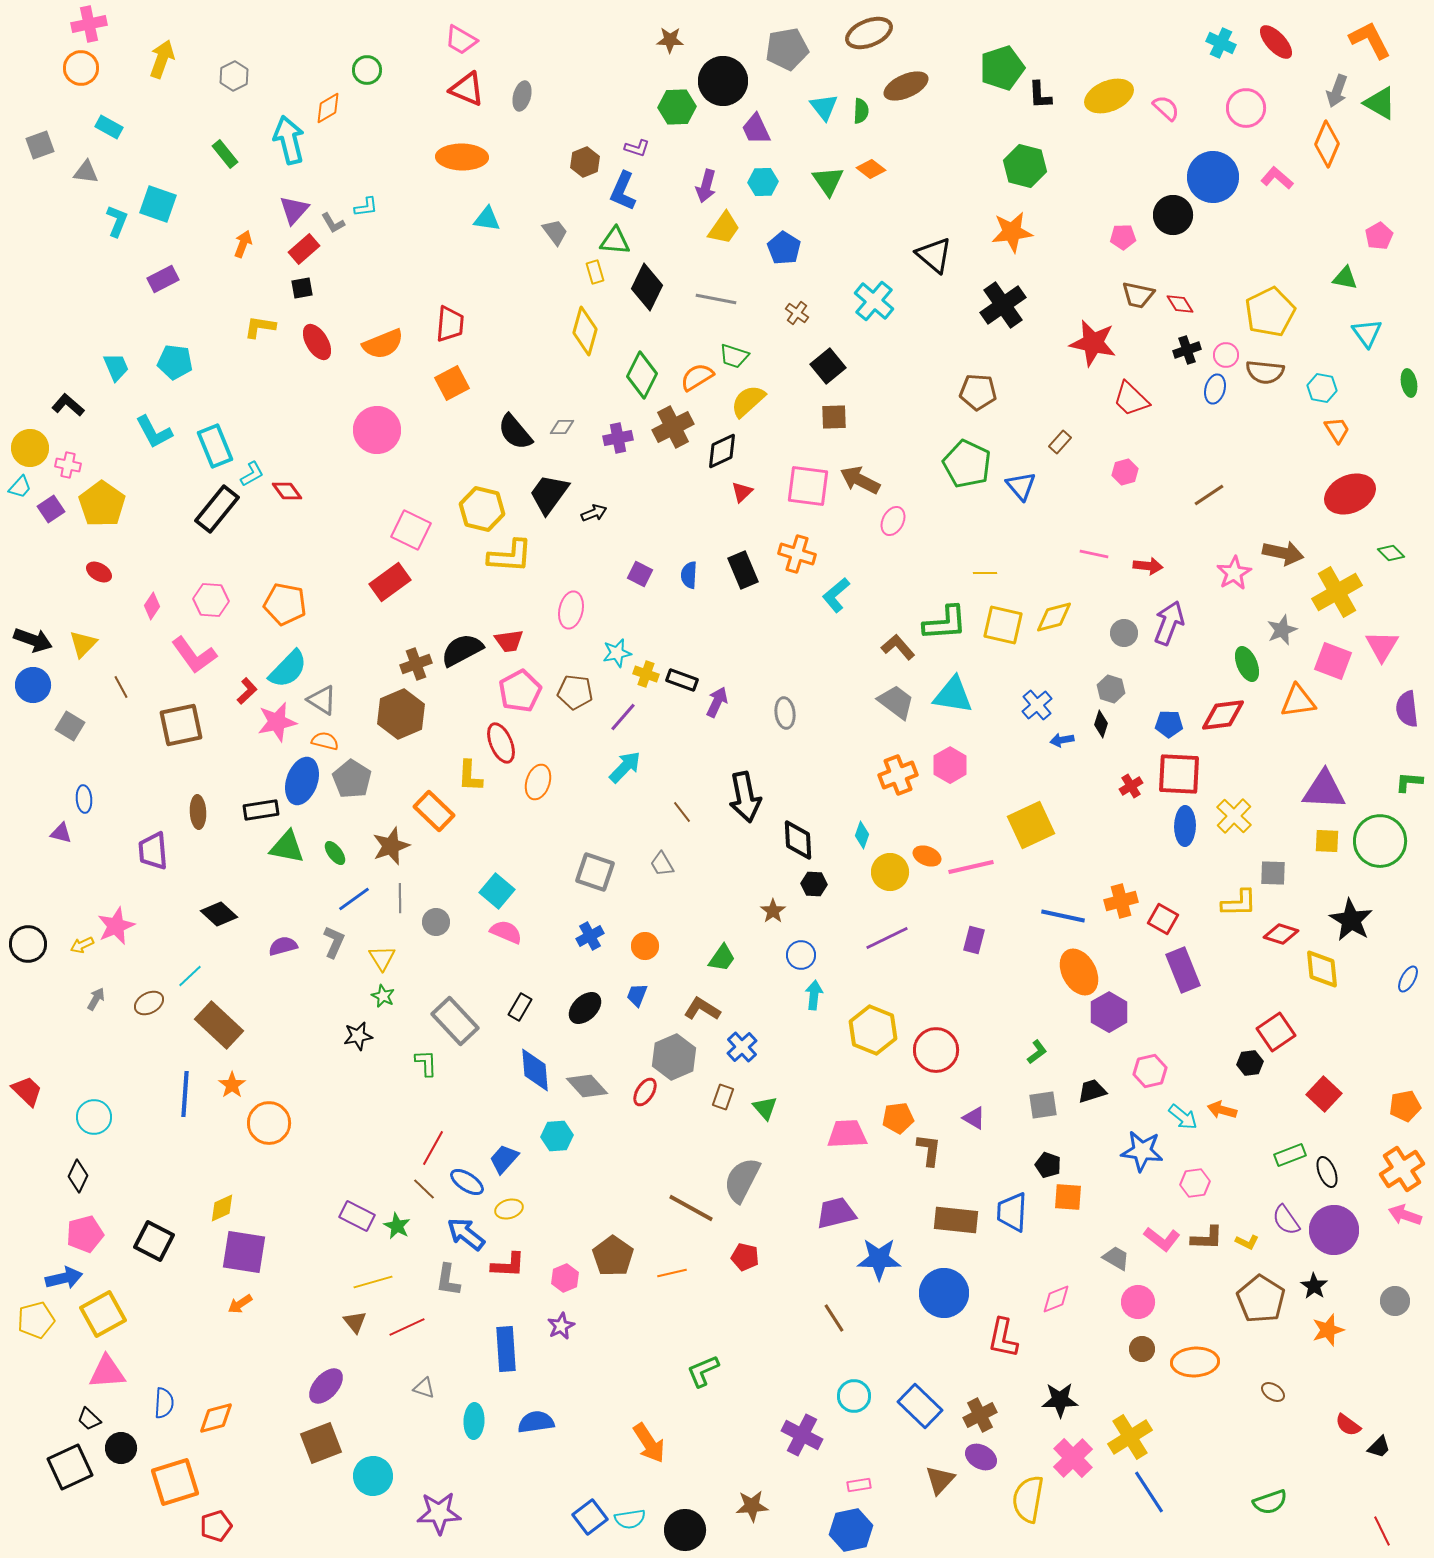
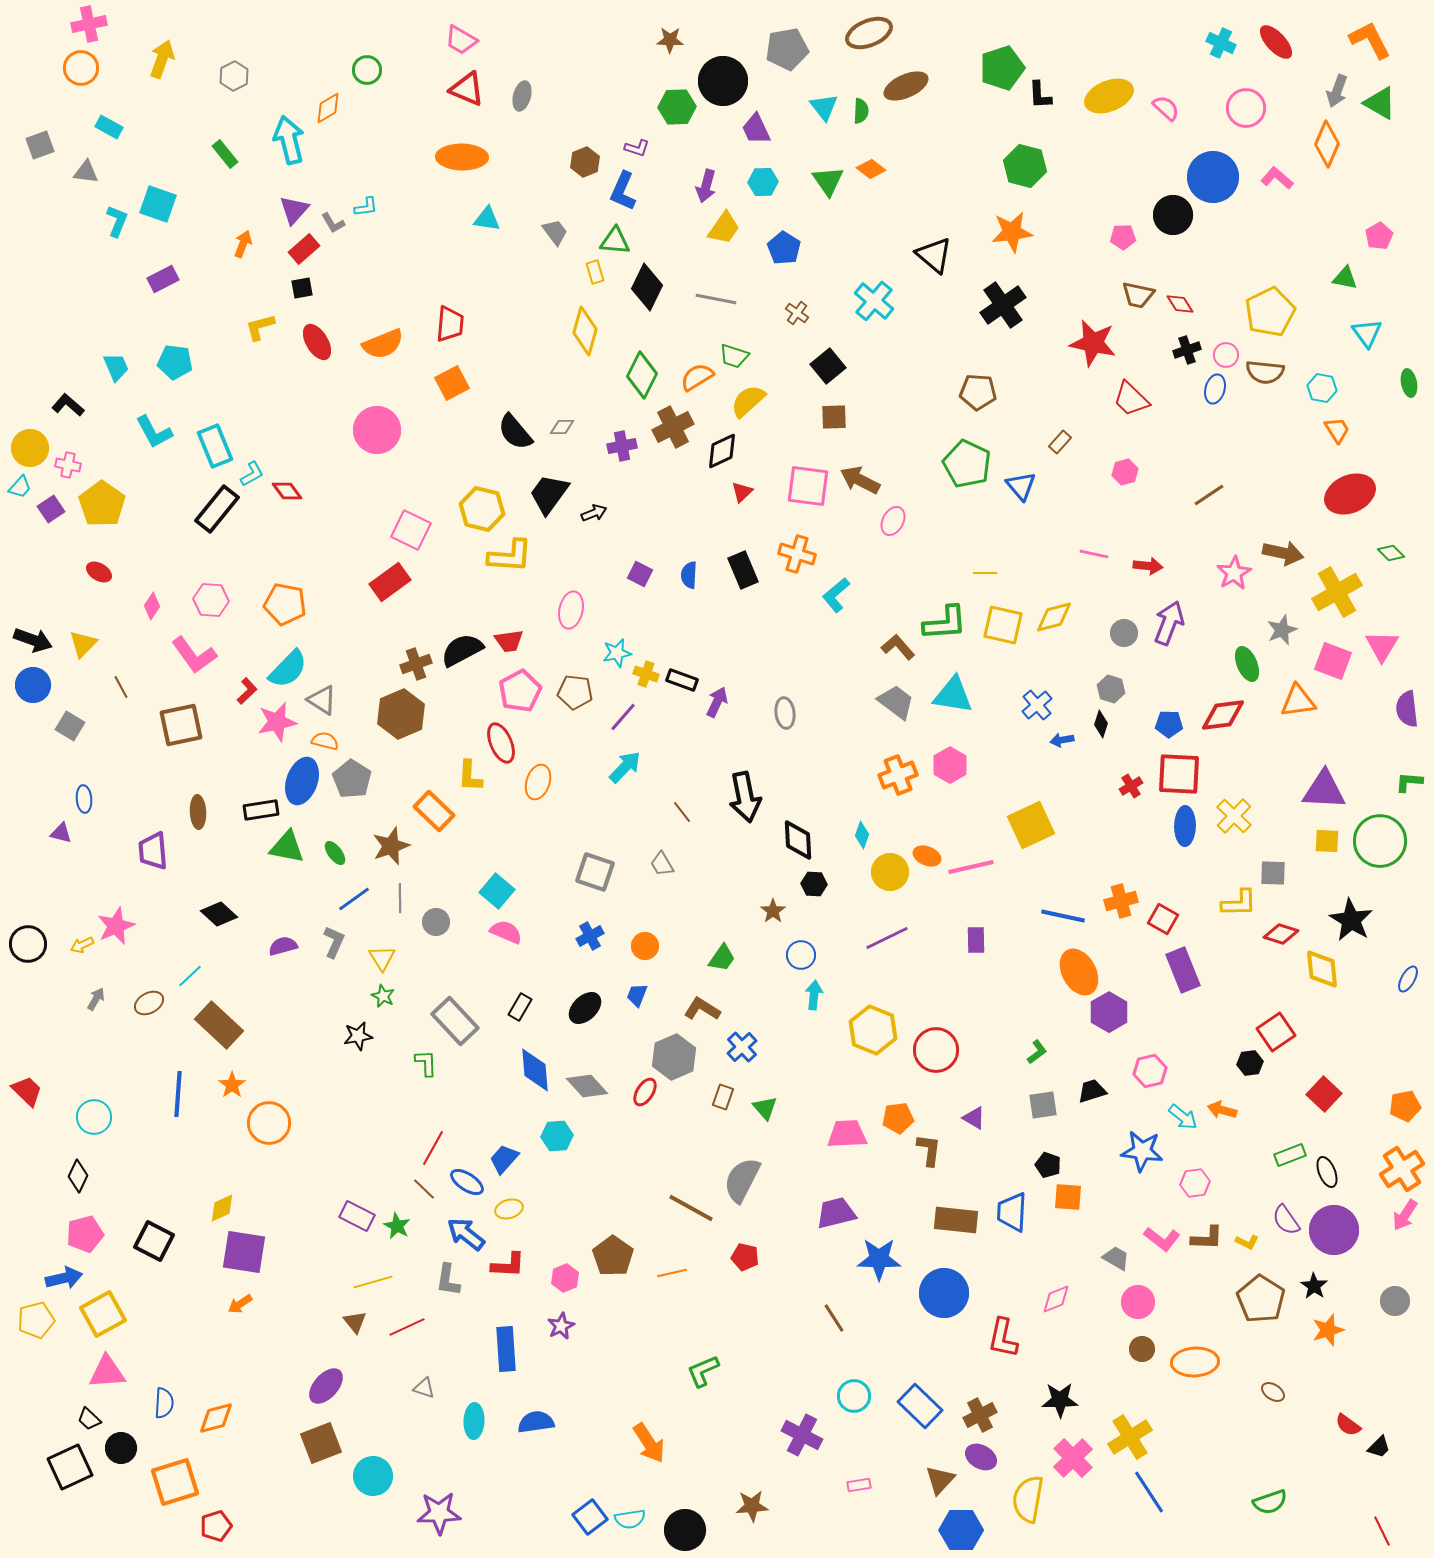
yellow L-shape at (260, 327): rotated 24 degrees counterclockwise
purple cross at (618, 438): moved 4 px right, 8 px down
purple rectangle at (974, 940): moved 2 px right; rotated 16 degrees counterclockwise
blue line at (185, 1094): moved 7 px left
pink arrow at (1405, 1215): rotated 76 degrees counterclockwise
blue hexagon at (851, 1530): moved 110 px right; rotated 12 degrees clockwise
